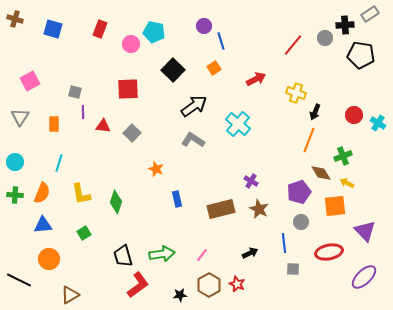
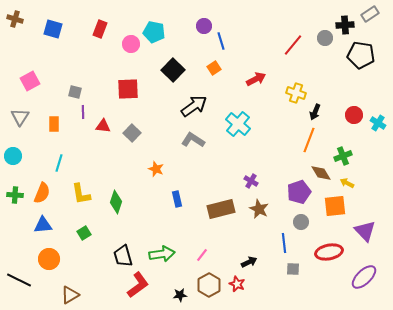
cyan circle at (15, 162): moved 2 px left, 6 px up
black arrow at (250, 253): moved 1 px left, 9 px down
